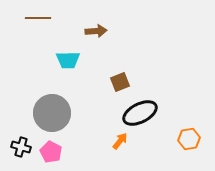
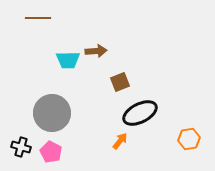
brown arrow: moved 20 px down
